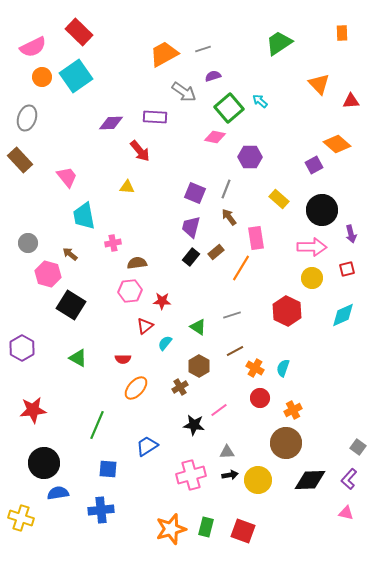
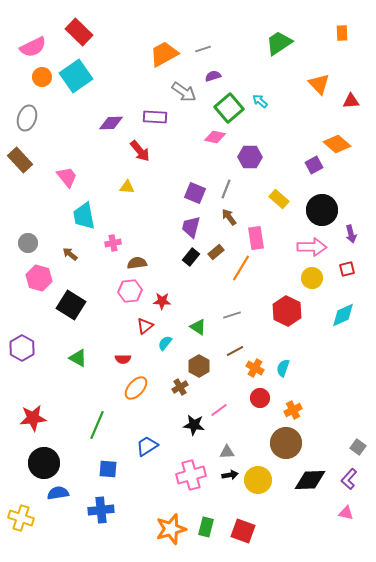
pink hexagon at (48, 274): moved 9 px left, 4 px down
red star at (33, 410): moved 8 px down
